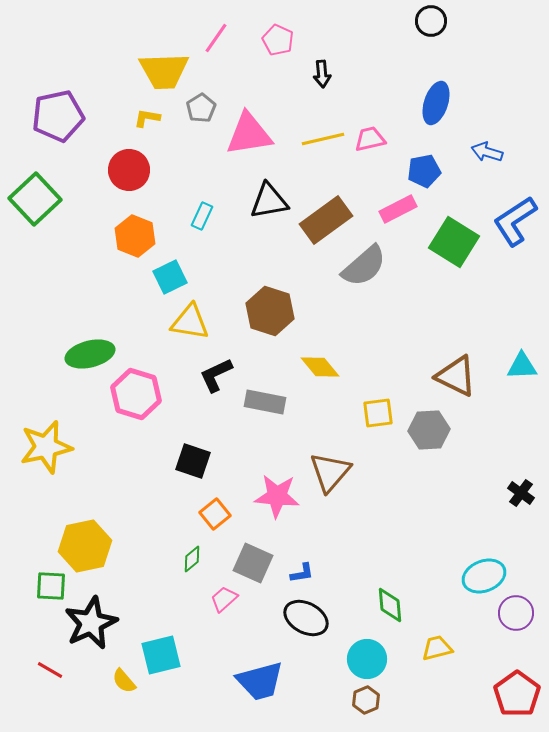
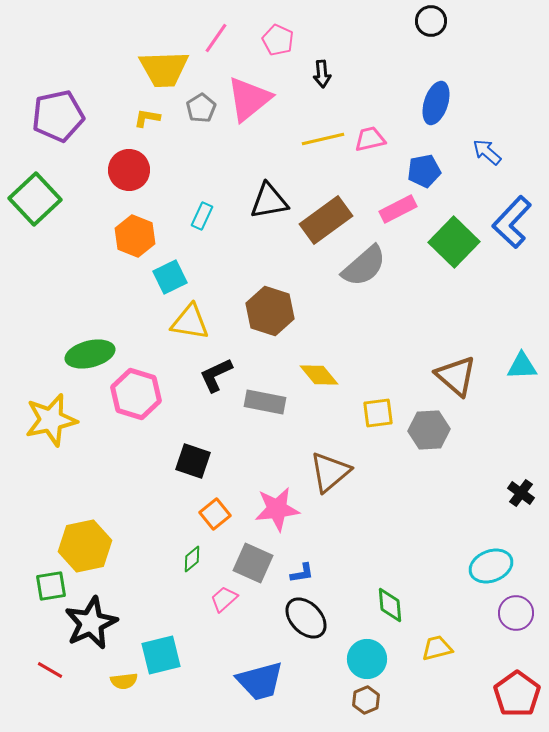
yellow trapezoid at (164, 71): moved 2 px up
pink triangle at (249, 134): moved 35 px up; rotated 30 degrees counterclockwise
blue arrow at (487, 152): rotated 24 degrees clockwise
blue L-shape at (515, 221): moved 3 px left, 1 px down; rotated 14 degrees counterclockwise
green square at (454, 242): rotated 12 degrees clockwise
yellow diamond at (320, 367): moved 1 px left, 8 px down
brown triangle at (456, 376): rotated 15 degrees clockwise
yellow star at (46, 447): moved 5 px right, 27 px up
brown triangle at (330, 472): rotated 9 degrees clockwise
pink star at (277, 496): moved 13 px down; rotated 12 degrees counterclockwise
cyan ellipse at (484, 576): moved 7 px right, 10 px up
green square at (51, 586): rotated 12 degrees counterclockwise
black ellipse at (306, 618): rotated 18 degrees clockwise
yellow semicircle at (124, 681): rotated 56 degrees counterclockwise
